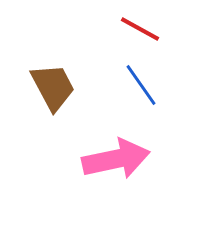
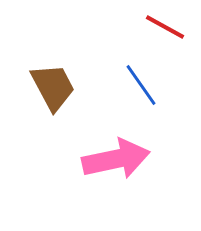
red line: moved 25 px right, 2 px up
